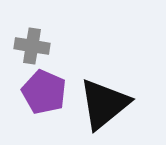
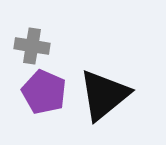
black triangle: moved 9 px up
